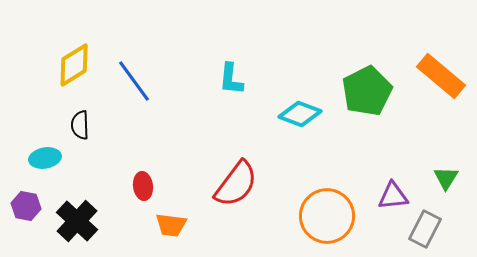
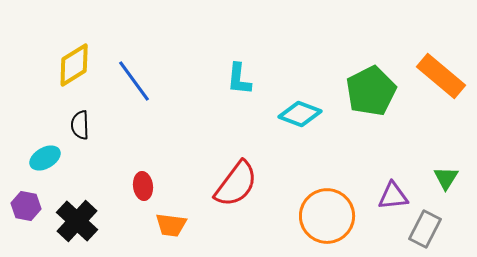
cyan L-shape: moved 8 px right
green pentagon: moved 4 px right
cyan ellipse: rotated 20 degrees counterclockwise
